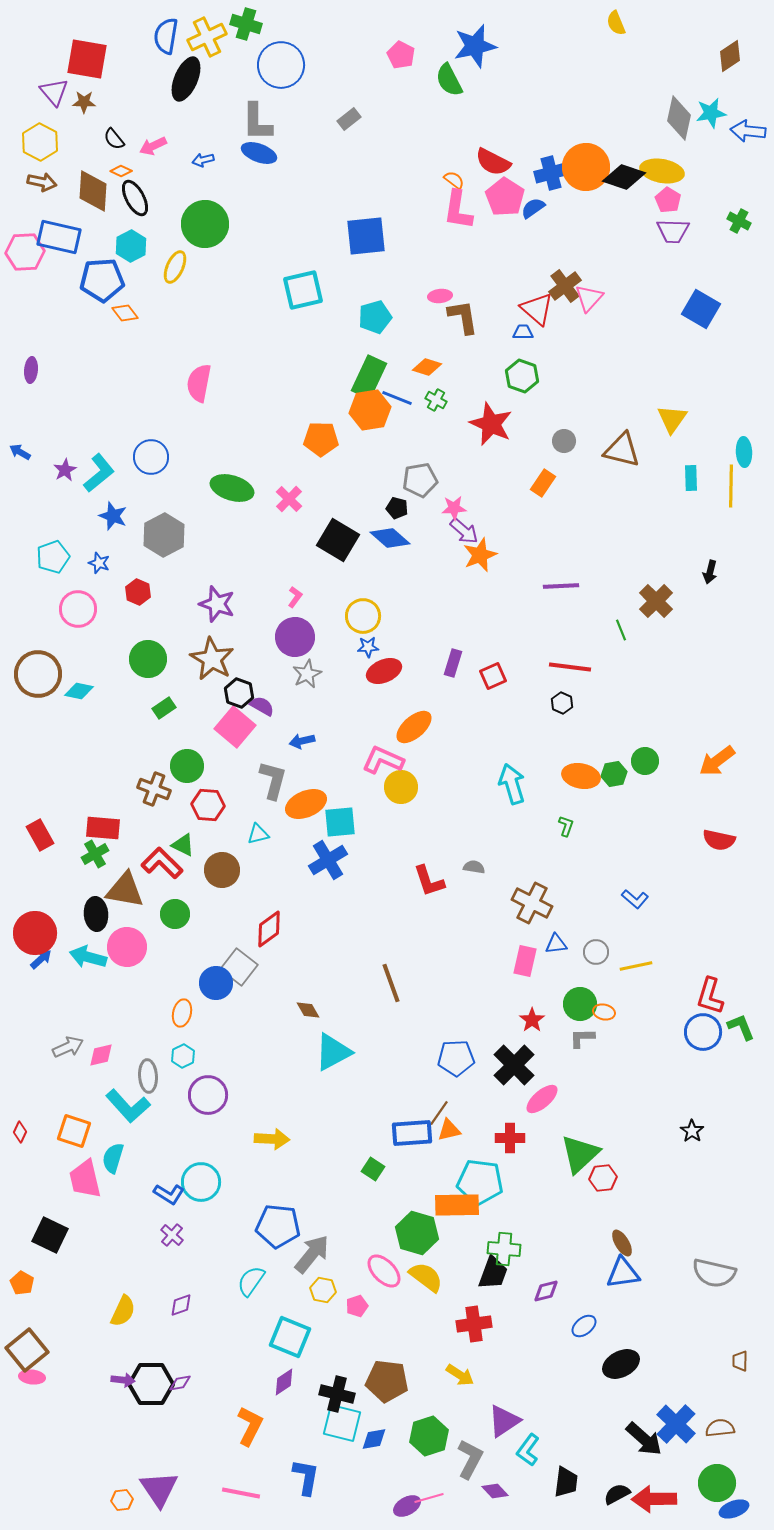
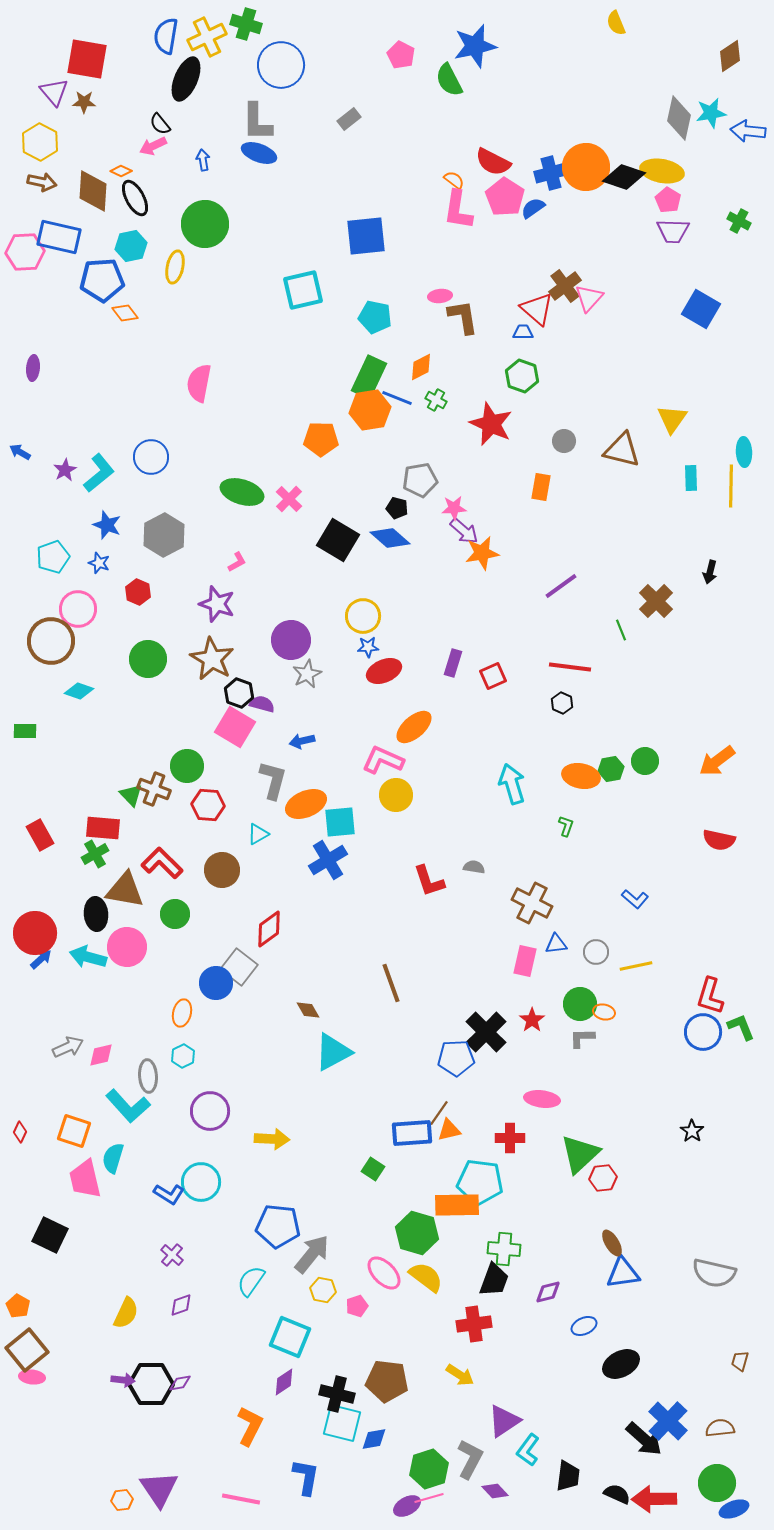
black semicircle at (114, 139): moved 46 px right, 15 px up
blue arrow at (203, 160): rotated 95 degrees clockwise
cyan hexagon at (131, 246): rotated 16 degrees clockwise
yellow ellipse at (175, 267): rotated 12 degrees counterclockwise
cyan pentagon at (375, 317): rotated 28 degrees clockwise
orange diamond at (427, 367): moved 6 px left; rotated 44 degrees counterclockwise
purple ellipse at (31, 370): moved 2 px right, 2 px up
orange rectangle at (543, 483): moved 2 px left, 4 px down; rotated 24 degrees counterclockwise
green ellipse at (232, 488): moved 10 px right, 4 px down
blue star at (113, 516): moved 6 px left, 9 px down
orange star at (480, 555): moved 2 px right, 2 px up; rotated 12 degrees clockwise
purple line at (561, 586): rotated 33 degrees counterclockwise
pink L-shape at (295, 597): moved 58 px left, 35 px up; rotated 25 degrees clockwise
purple circle at (295, 637): moved 4 px left, 3 px down
brown circle at (38, 674): moved 13 px right, 33 px up
cyan diamond at (79, 691): rotated 8 degrees clockwise
purple semicircle at (262, 706): moved 2 px up; rotated 15 degrees counterclockwise
green rectangle at (164, 708): moved 139 px left, 23 px down; rotated 35 degrees clockwise
pink square at (235, 727): rotated 9 degrees counterclockwise
green hexagon at (614, 774): moved 3 px left, 5 px up
yellow circle at (401, 787): moved 5 px left, 8 px down
cyan triangle at (258, 834): rotated 15 degrees counterclockwise
green triangle at (183, 845): moved 52 px left, 50 px up; rotated 20 degrees clockwise
black cross at (514, 1065): moved 28 px left, 33 px up
purple circle at (208, 1095): moved 2 px right, 16 px down
pink ellipse at (542, 1099): rotated 48 degrees clockwise
purple cross at (172, 1235): moved 20 px down
brown ellipse at (622, 1243): moved 10 px left
pink ellipse at (384, 1271): moved 2 px down
black trapezoid at (493, 1273): moved 1 px right, 7 px down
orange pentagon at (22, 1283): moved 4 px left, 23 px down
purple diamond at (546, 1291): moved 2 px right, 1 px down
yellow semicircle at (123, 1311): moved 3 px right, 2 px down
blue ellipse at (584, 1326): rotated 15 degrees clockwise
brown trapezoid at (740, 1361): rotated 15 degrees clockwise
blue cross at (676, 1424): moved 8 px left, 3 px up
green hexagon at (429, 1436): moved 33 px down
black trapezoid at (566, 1482): moved 2 px right, 6 px up
pink line at (241, 1493): moved 6 px down
black semicircle at (617, 1494): rotated 52 degrees clockwise
